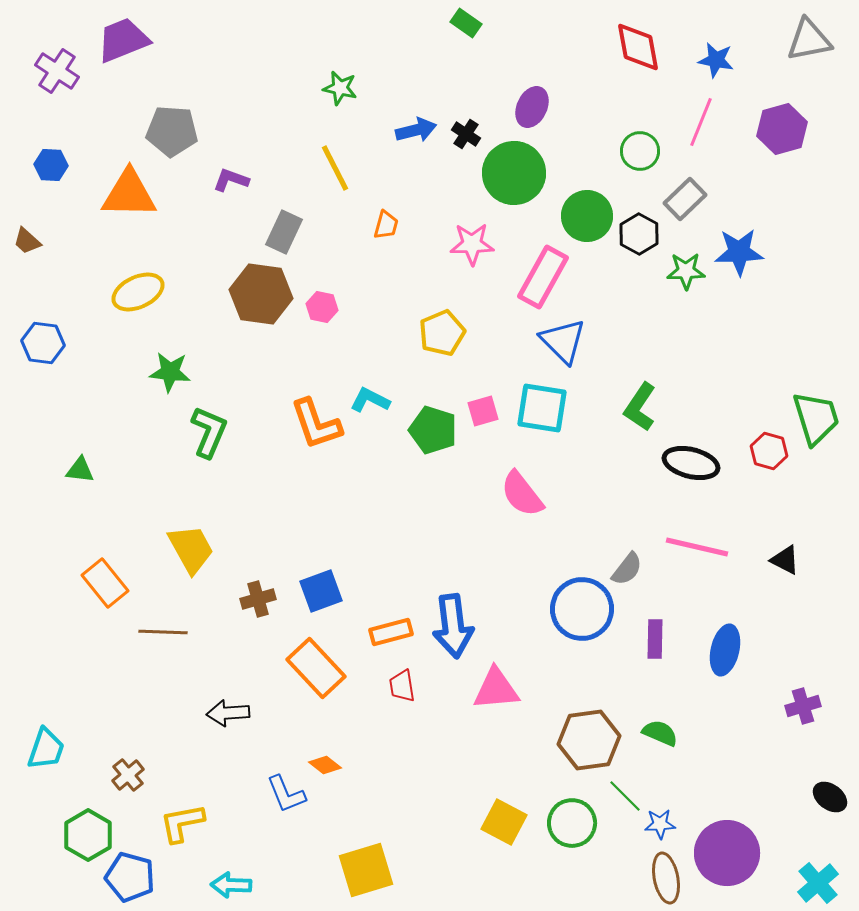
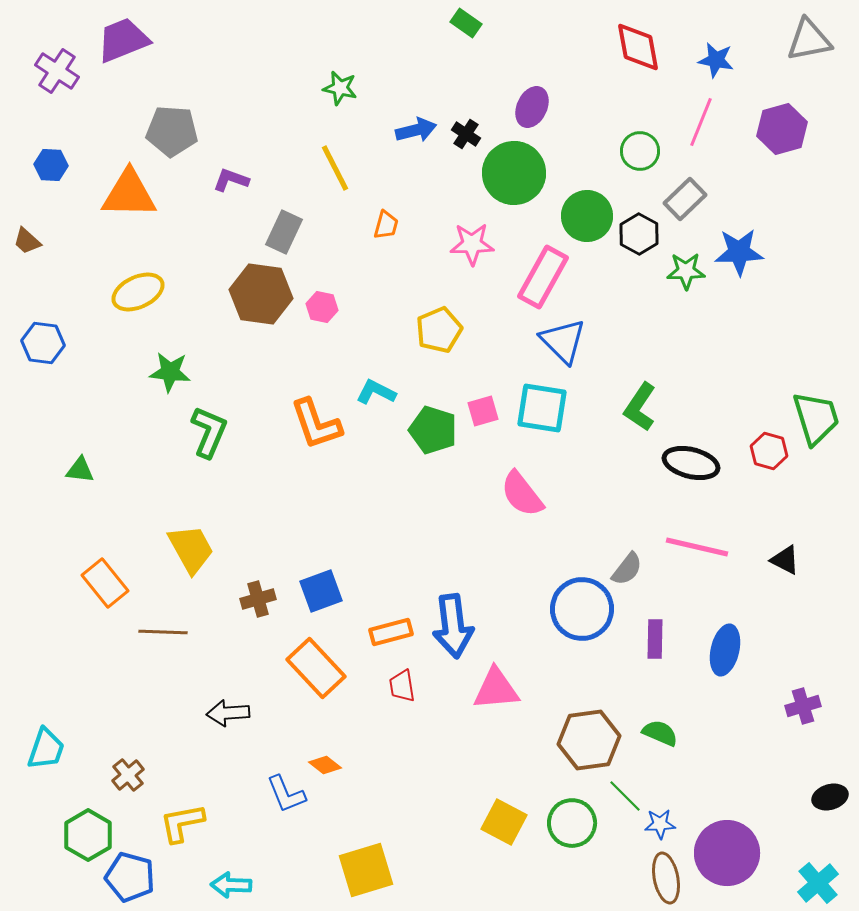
yellow pentagon at (442, 333): moved 3 px left, 3 px up
cyan L-shape at (370, 400): moved 6 px right, 8 px up
black ellipse at (830, 797): rotated 52 degrees counterclockwise
